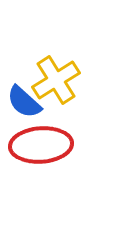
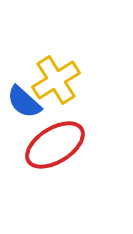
red ellipse: moved 14 px right; rotated 28 degrees counterclockwise
